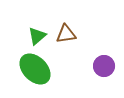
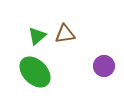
brown triangle: moved 1 px left
green ellipse: moved 3 px down
